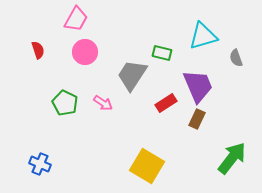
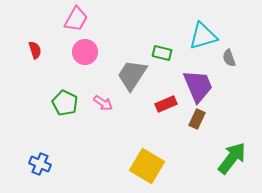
red semicircle: moved 3 px left
gray semicircle: moved 7 px left
red rectangle: moved 1 px down; rotated 10 degrees clockwise
